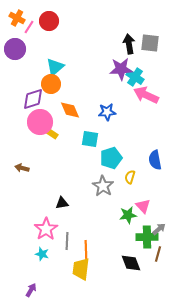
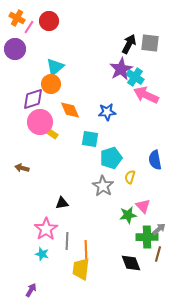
black arrow: rotated 36 degrees clockwise
purple star: rotated 25 degrees counterclockwise
